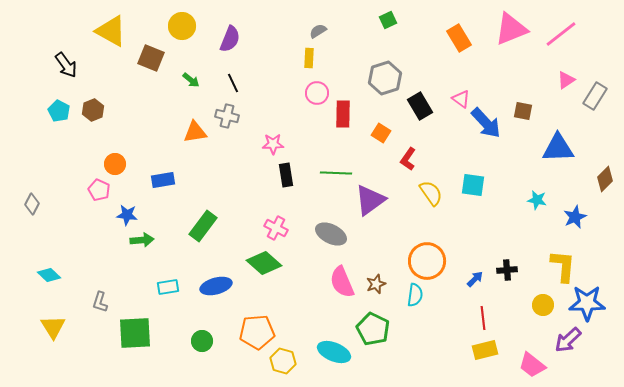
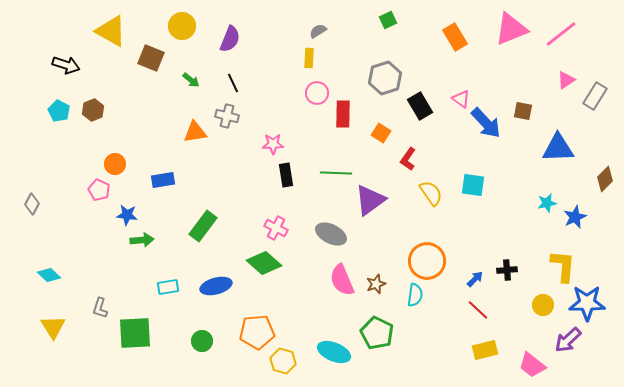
orange rectangle at (459, 38): moved 4 px left, 1 px up
black arrow at (66, 65): rotated 36 degrees counterclockwise
cyan star at (537, 200): moved 10 px right, 3 px down; rotated 24 degrees counterclockwise
pink semicircle at (342, 282): moved 2 px up
gray L-shape at (100, 302): moved 6 px down
red line at (483, 318): moved 5 px left, 8 px up; rotated 40 degrees counterclockwise
green pentagon at (373, 329): moved 4 px right, 4 px down
